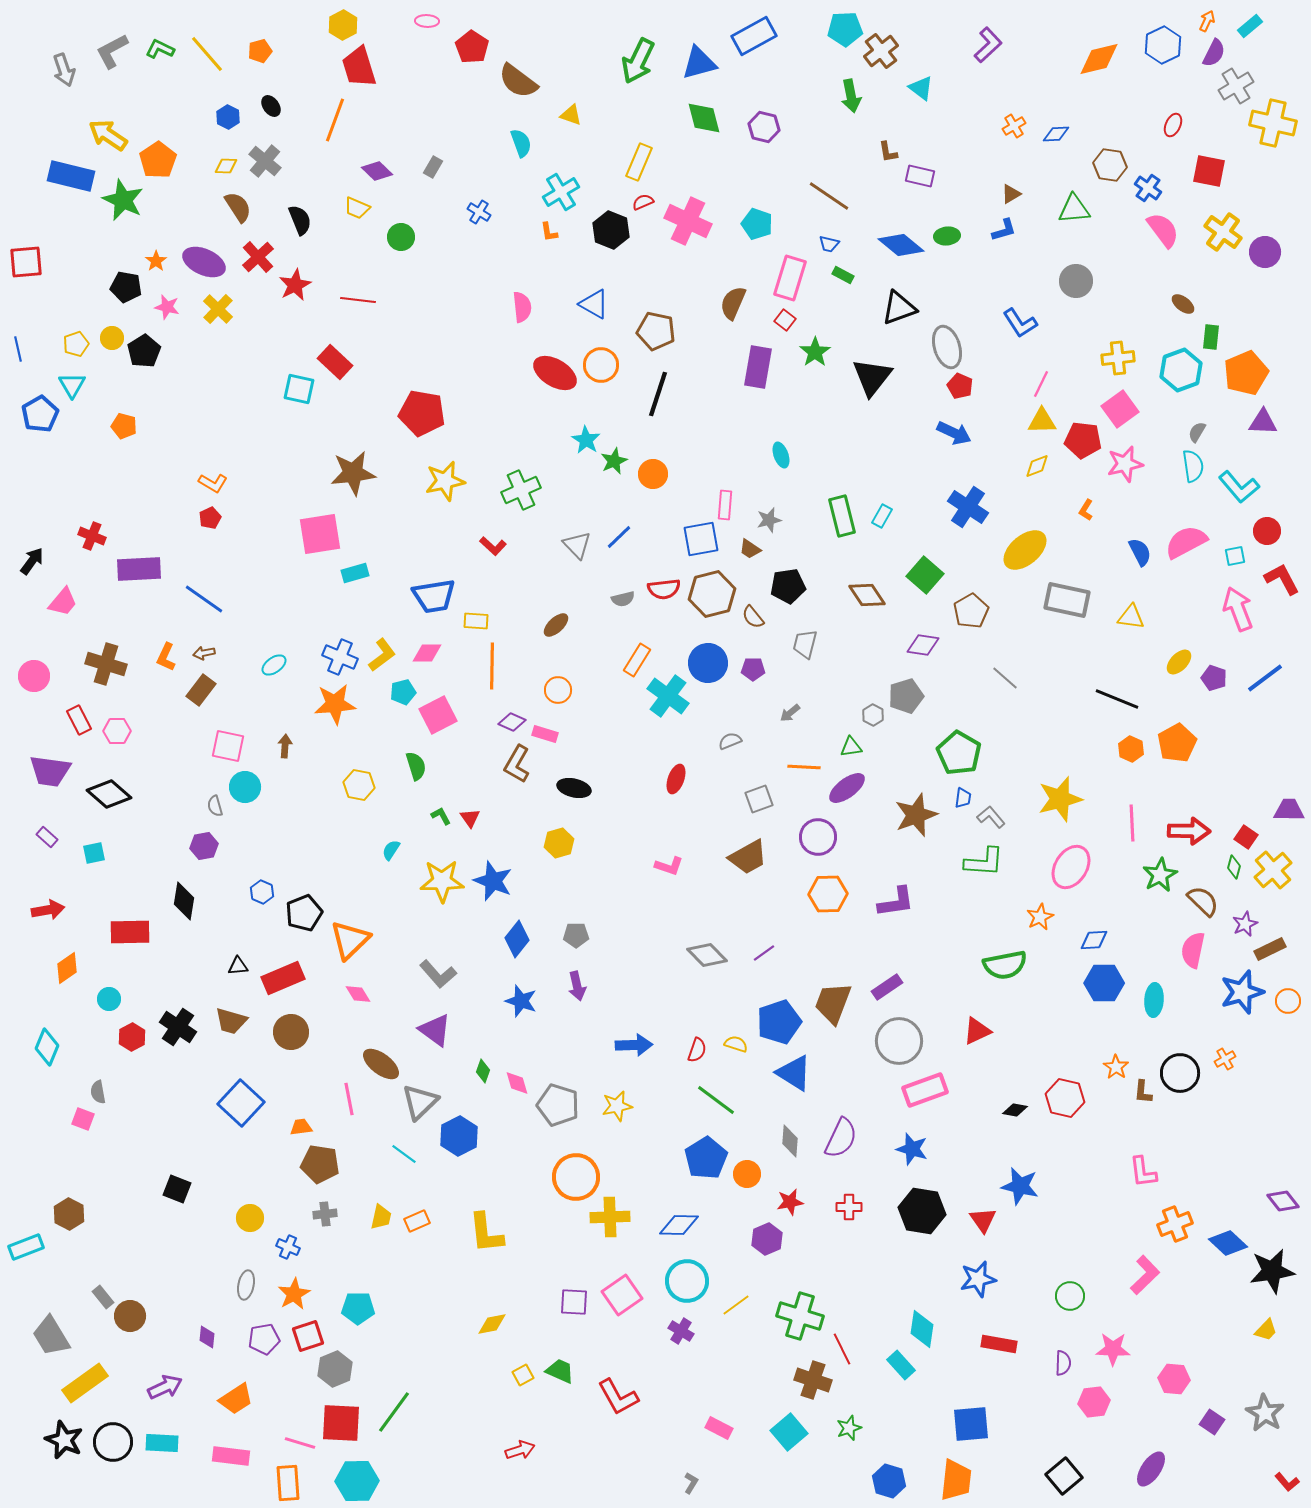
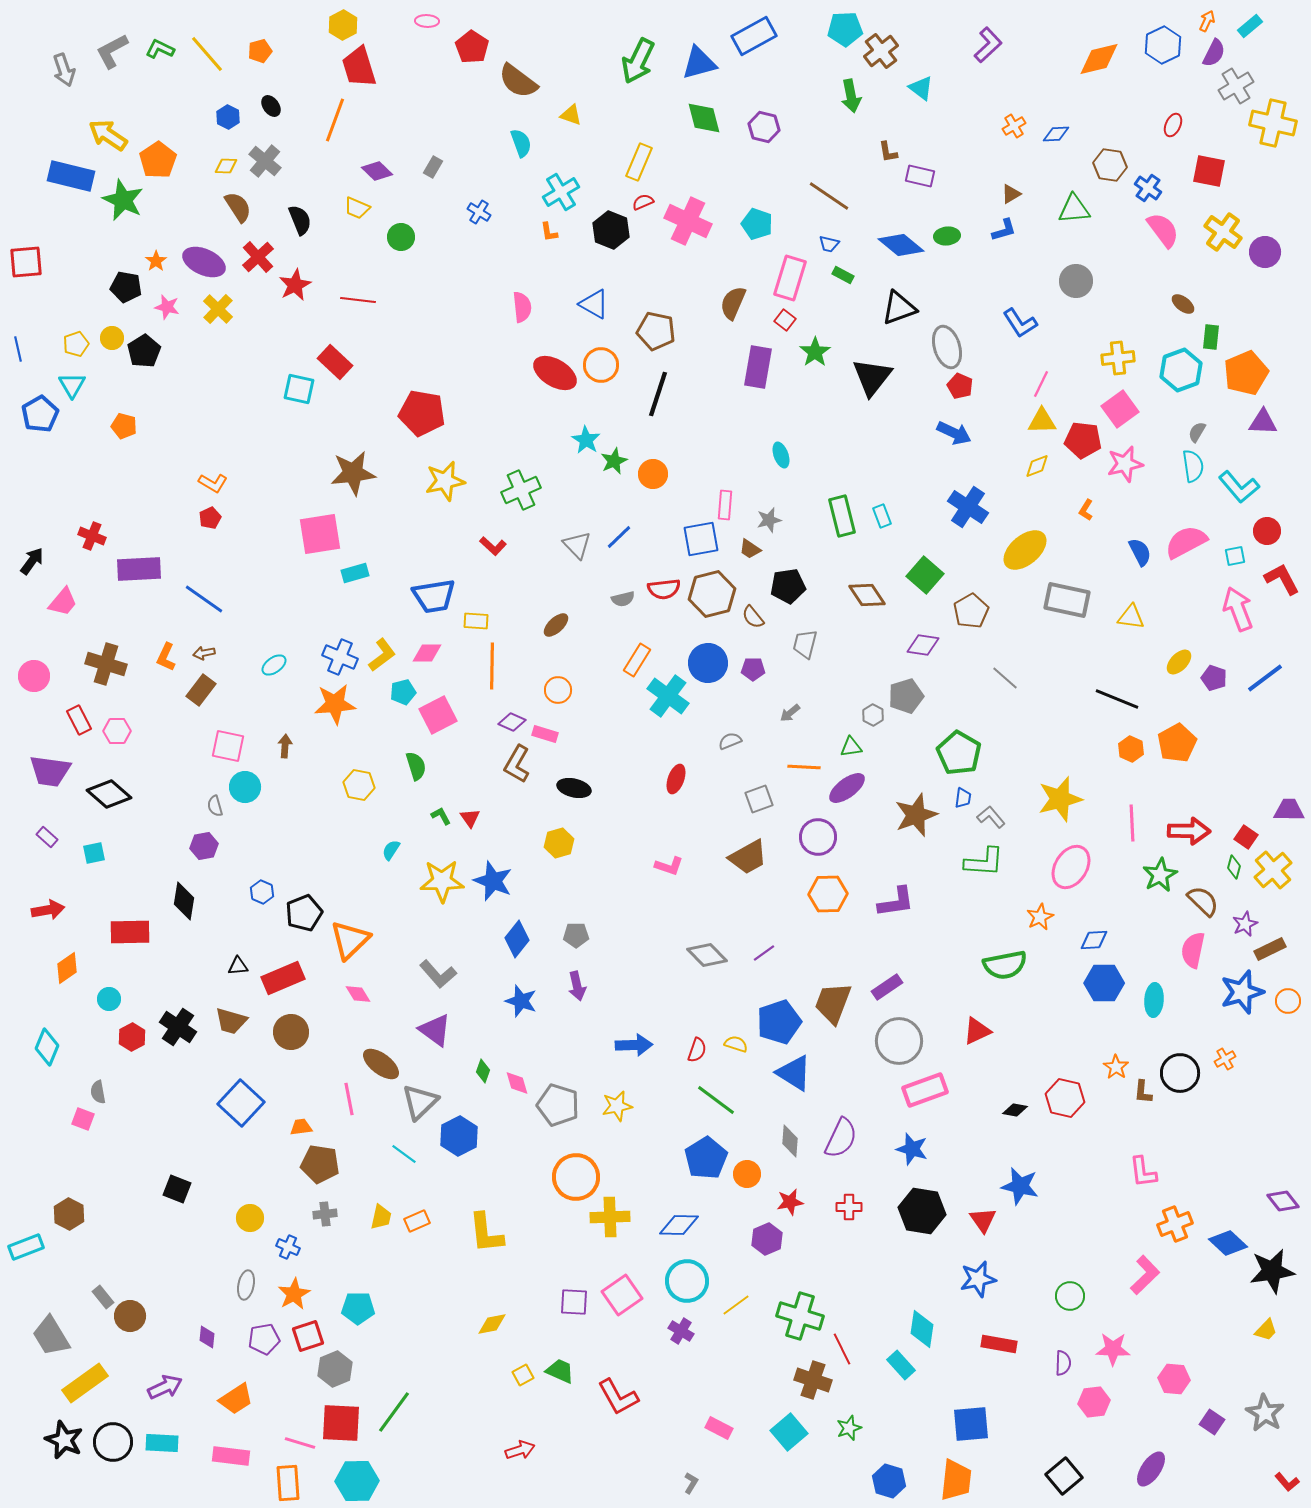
cyan rectangle at (882, 516): rotated 50 degrees counterclockwise
